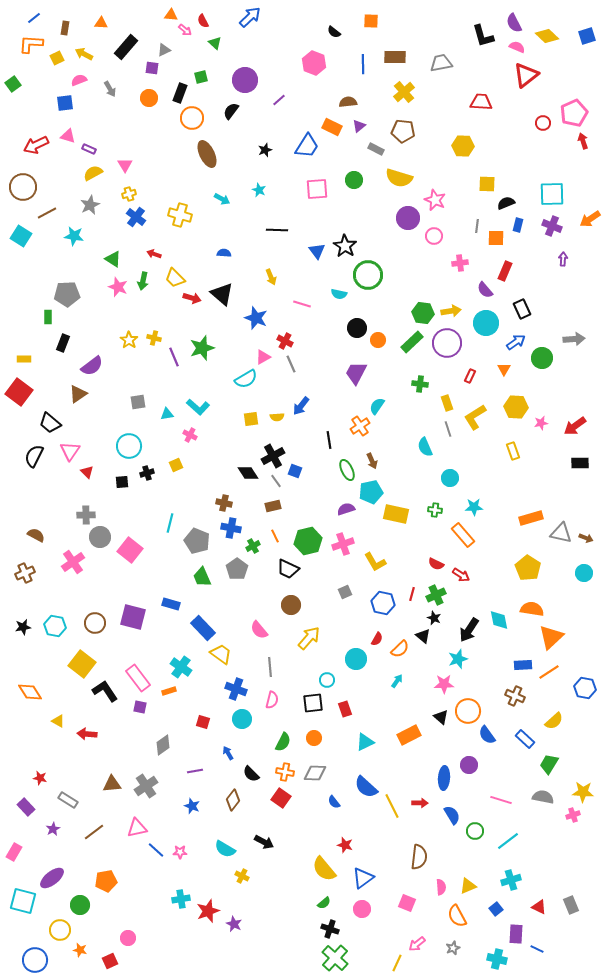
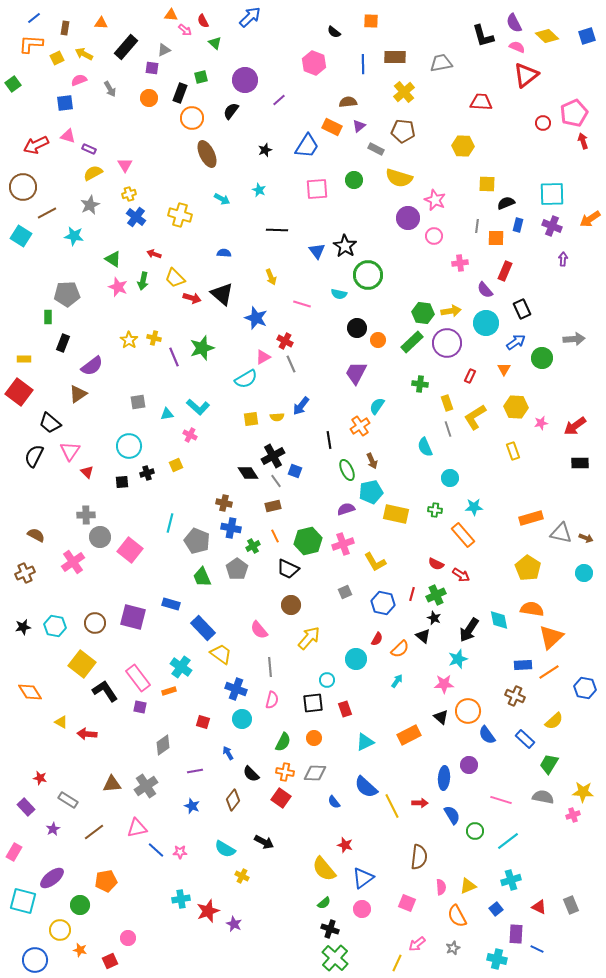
yellow triangle at (58, 721): moved 3 px right, 1 px down
